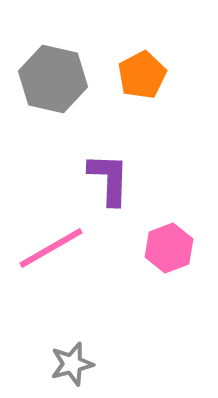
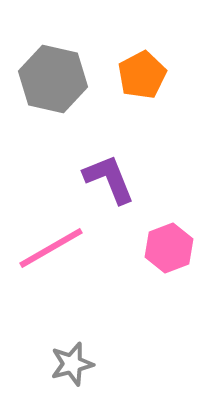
purple L-shape: rotated 24 degrees counterclockwise
